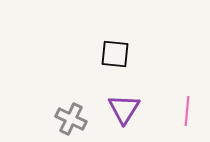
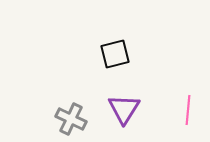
black square: rotated 20 degrees counterclockwise
pink line: moved 1 px right, 1 px up
